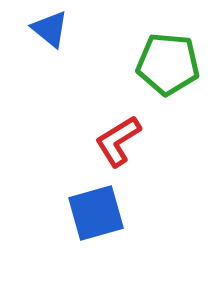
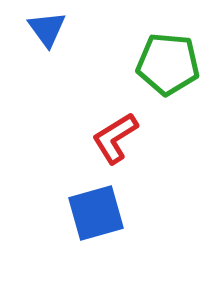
blue triangle: moved 3 px left; rotated 15 degrees clockwise
red L-shape: moved 3 px left, 3 px up
